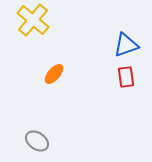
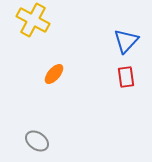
yellow cross: rotated 12 degrees counterclockwise
blue triangle: moved 4 px up; rotated 28 degrees counterclockwise
